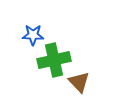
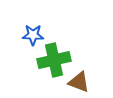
brown triangle: rotated 25 degrees counterclockwise
